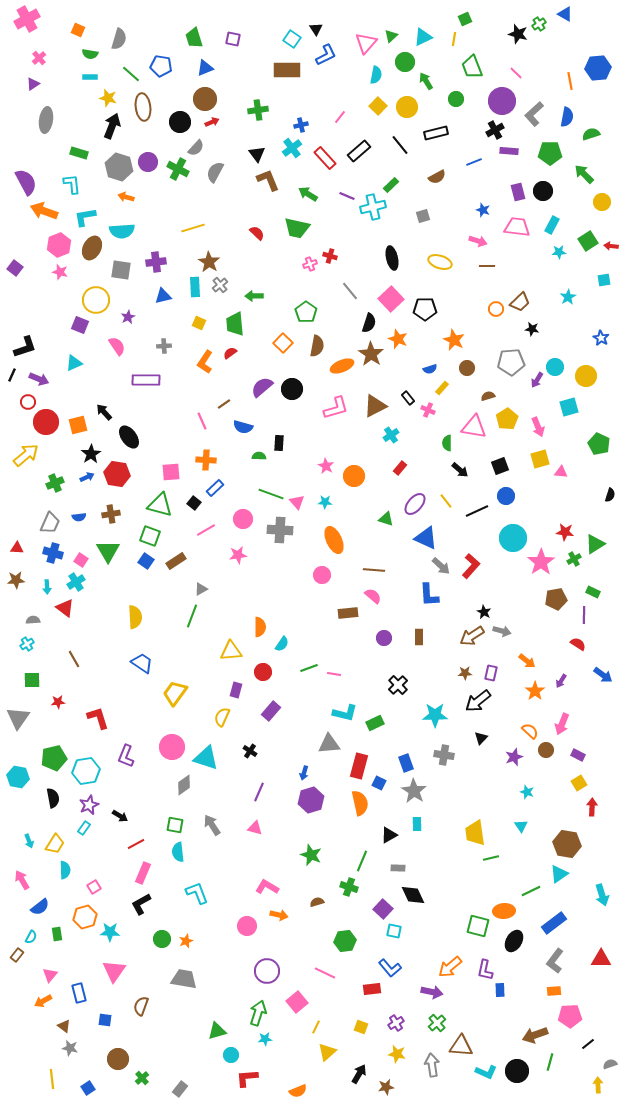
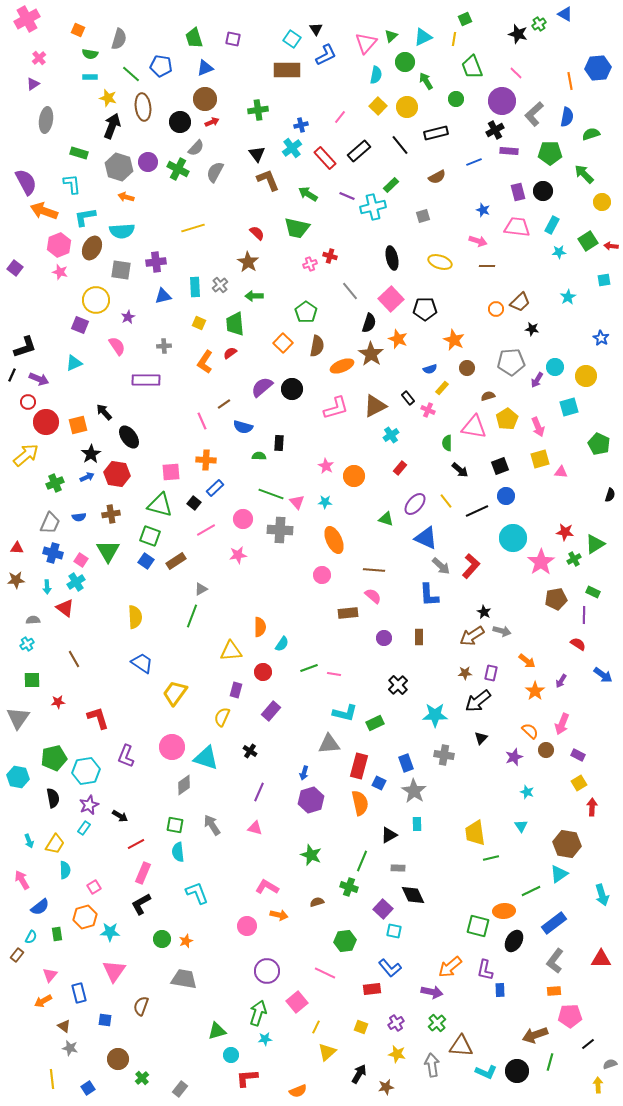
brown star at (209, 262): moved 39 px right
